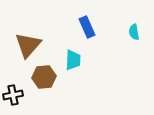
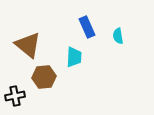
cyan semicircle: moved 16 px left, 4 px down
brown triangle: rotated 32 degrees counterclockwise
cyan trapezoid: moved 1 px right, 3 px up
black cross: moved 2 px right, 1 px down
